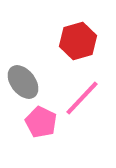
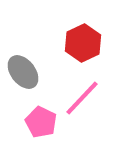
red hexagon: moved 5 px right, 2 px down; rotated 9 degrees counterclockwise
gray ellipse: moved 10 px up
